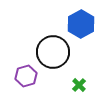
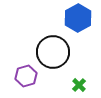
blue hexagon: moved 3 px left, 6 px up
